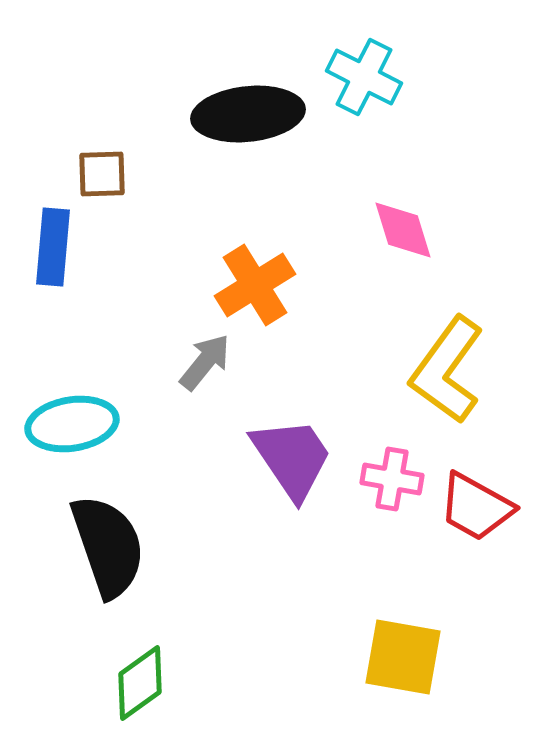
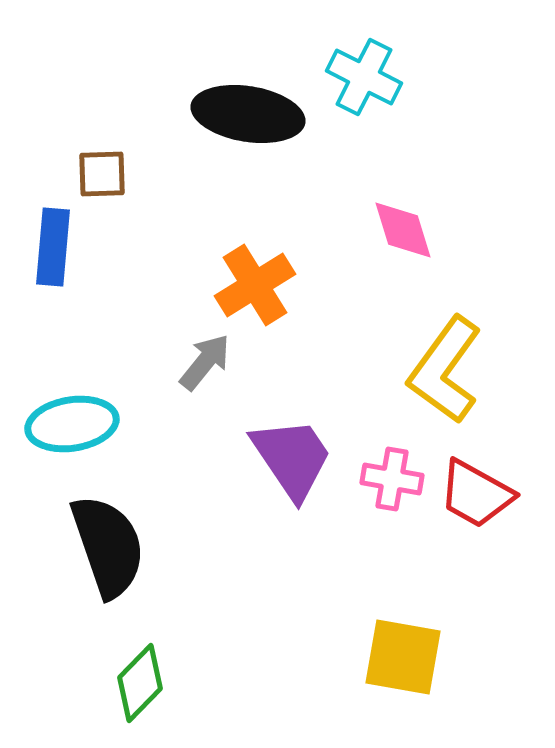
black ellipse: rotated 15 degrees clockwise
yellow L-shape: moved 2 px left
red trapezoid: moved 13 px up
green diamond: rotated 10 degrees counterclockwise
